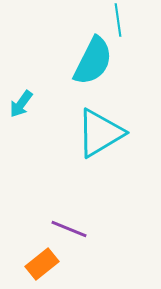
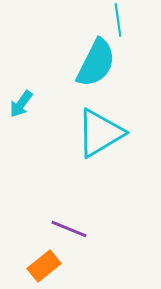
cyan semicircle: moved 3 px right, 2 px down
orange rectangle: moved 2 px right, 2 px down
